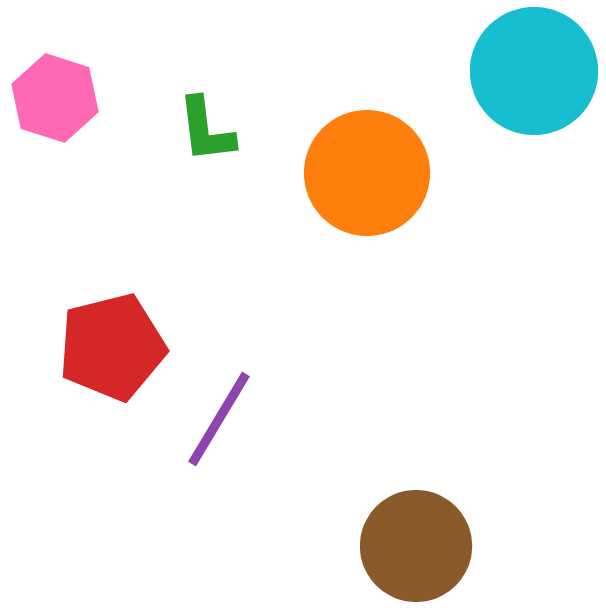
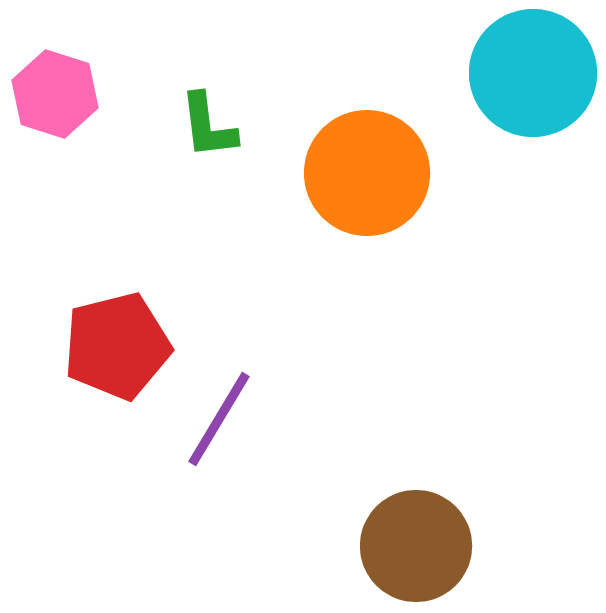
cyan circle: moved 1 px left, 2 px down
pink hexagon: moved 4 px up
green L-shape: moved 2 px right, 4 px up
red pentagon: moved 5 px right, 1 px up
